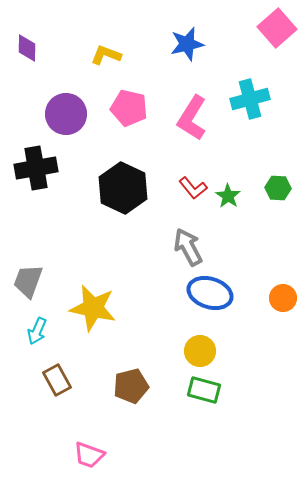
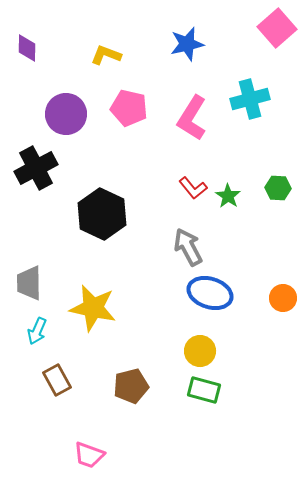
black cross: rotated 18 degrees counterclockwise
black hexagon: moved 21 px left, 26 px down
gray trapezoid: moved 1 px right, 2 px down; rotated 21 degrees counterclockwise
